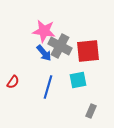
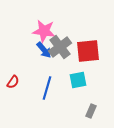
gray cross: moved 1 px down; rotated 25 degrees clockwise
blue arrow: moved 3 px up
blue line: moved 1 px left, 1 px down
